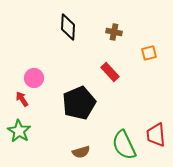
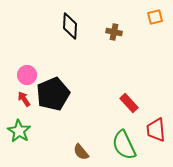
black diamond: moved 2 px right, 1 px up
orange square: moved 6 px right, 36 px up
red rectangle: moved 19 px right, 31 px down
pink circle: moved 7 px left, 3 px up
red arrow: moved 2 px right
black pentagon: moved 26 px left, 9 px up
red trapezoid: moved 5 px up
brown semicircle: rotated 66 degrees clockwise
